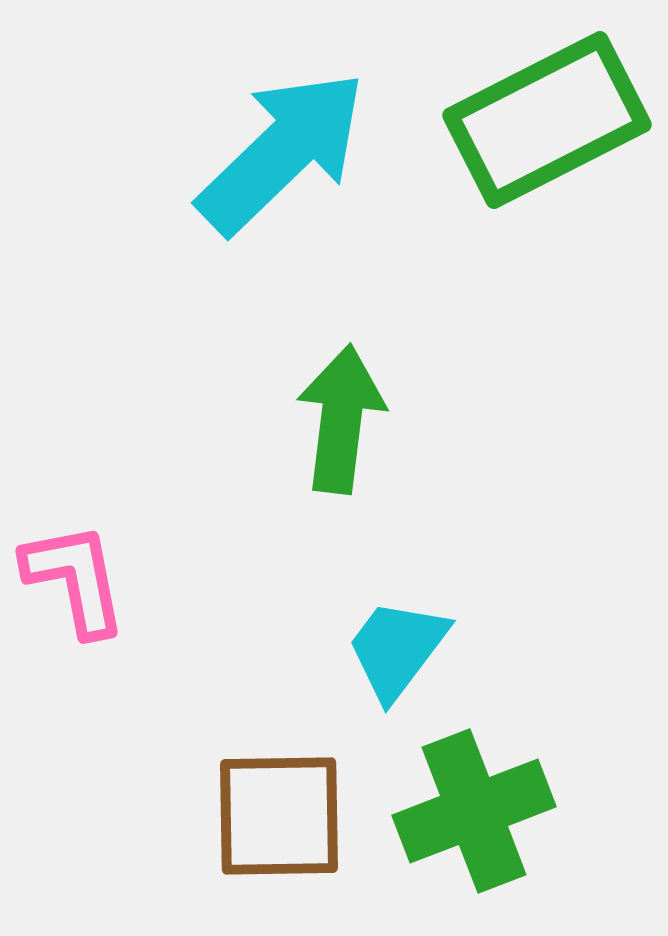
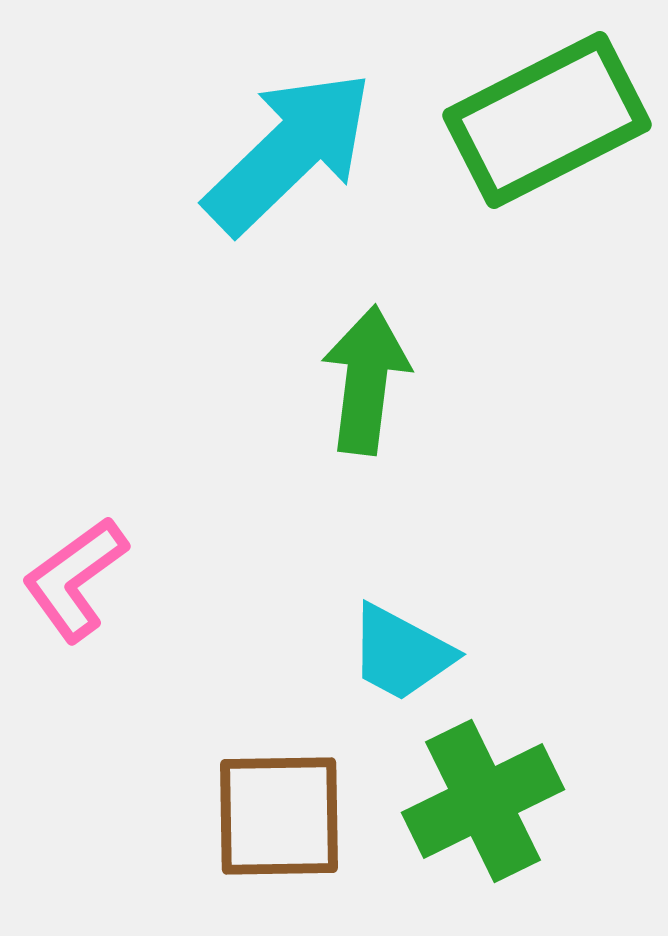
cyan arrow: moved 7 px right
green arrow: moved 25 px right, 39 px up
pink L-shape: rotated 115 degrees counterclockwise
cyan trapezoid: moved 4 px right, 4 px down; rotated 99 degrees counterclockwise
green cross: moved 9 px right, 10 px up; rotated 5 degrees counterclockwise
